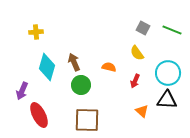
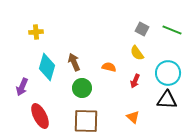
gray square: moved 1 px left, 1 px down
green circle: moved 1 px right, 3 px down
purple arrow: moved 4 px up
orange triangle: moved 9 px left, 6 px down
red ellipse: moved 1 px right, 1 px down
brown square: moved 1 px left, 1 px down
